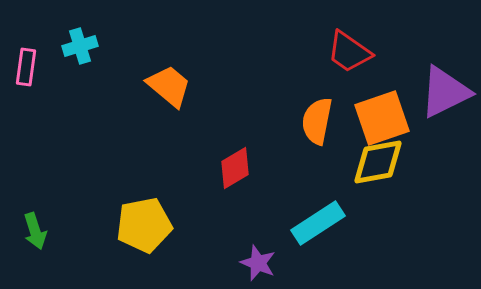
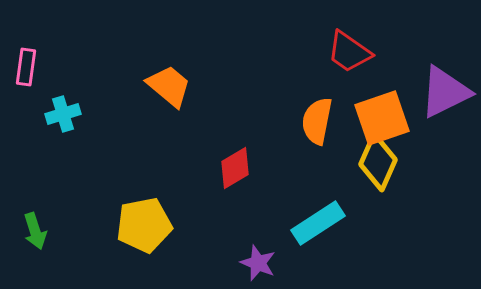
cyan cross: moved 17 px left, 68 px down
yellow diamond: rotated 56 degrees counterclockwise
